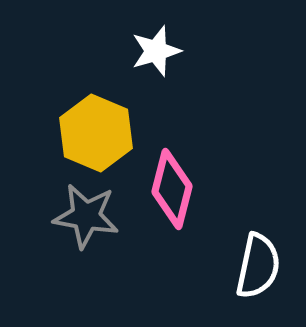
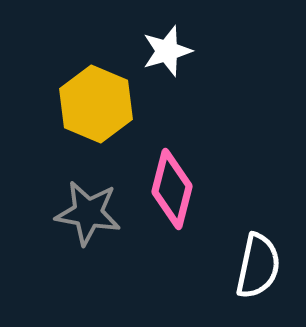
white star: moved 11 px right
yellow hexagon: moved 29 px up
gray star: moved 2 px right, 3 px up
